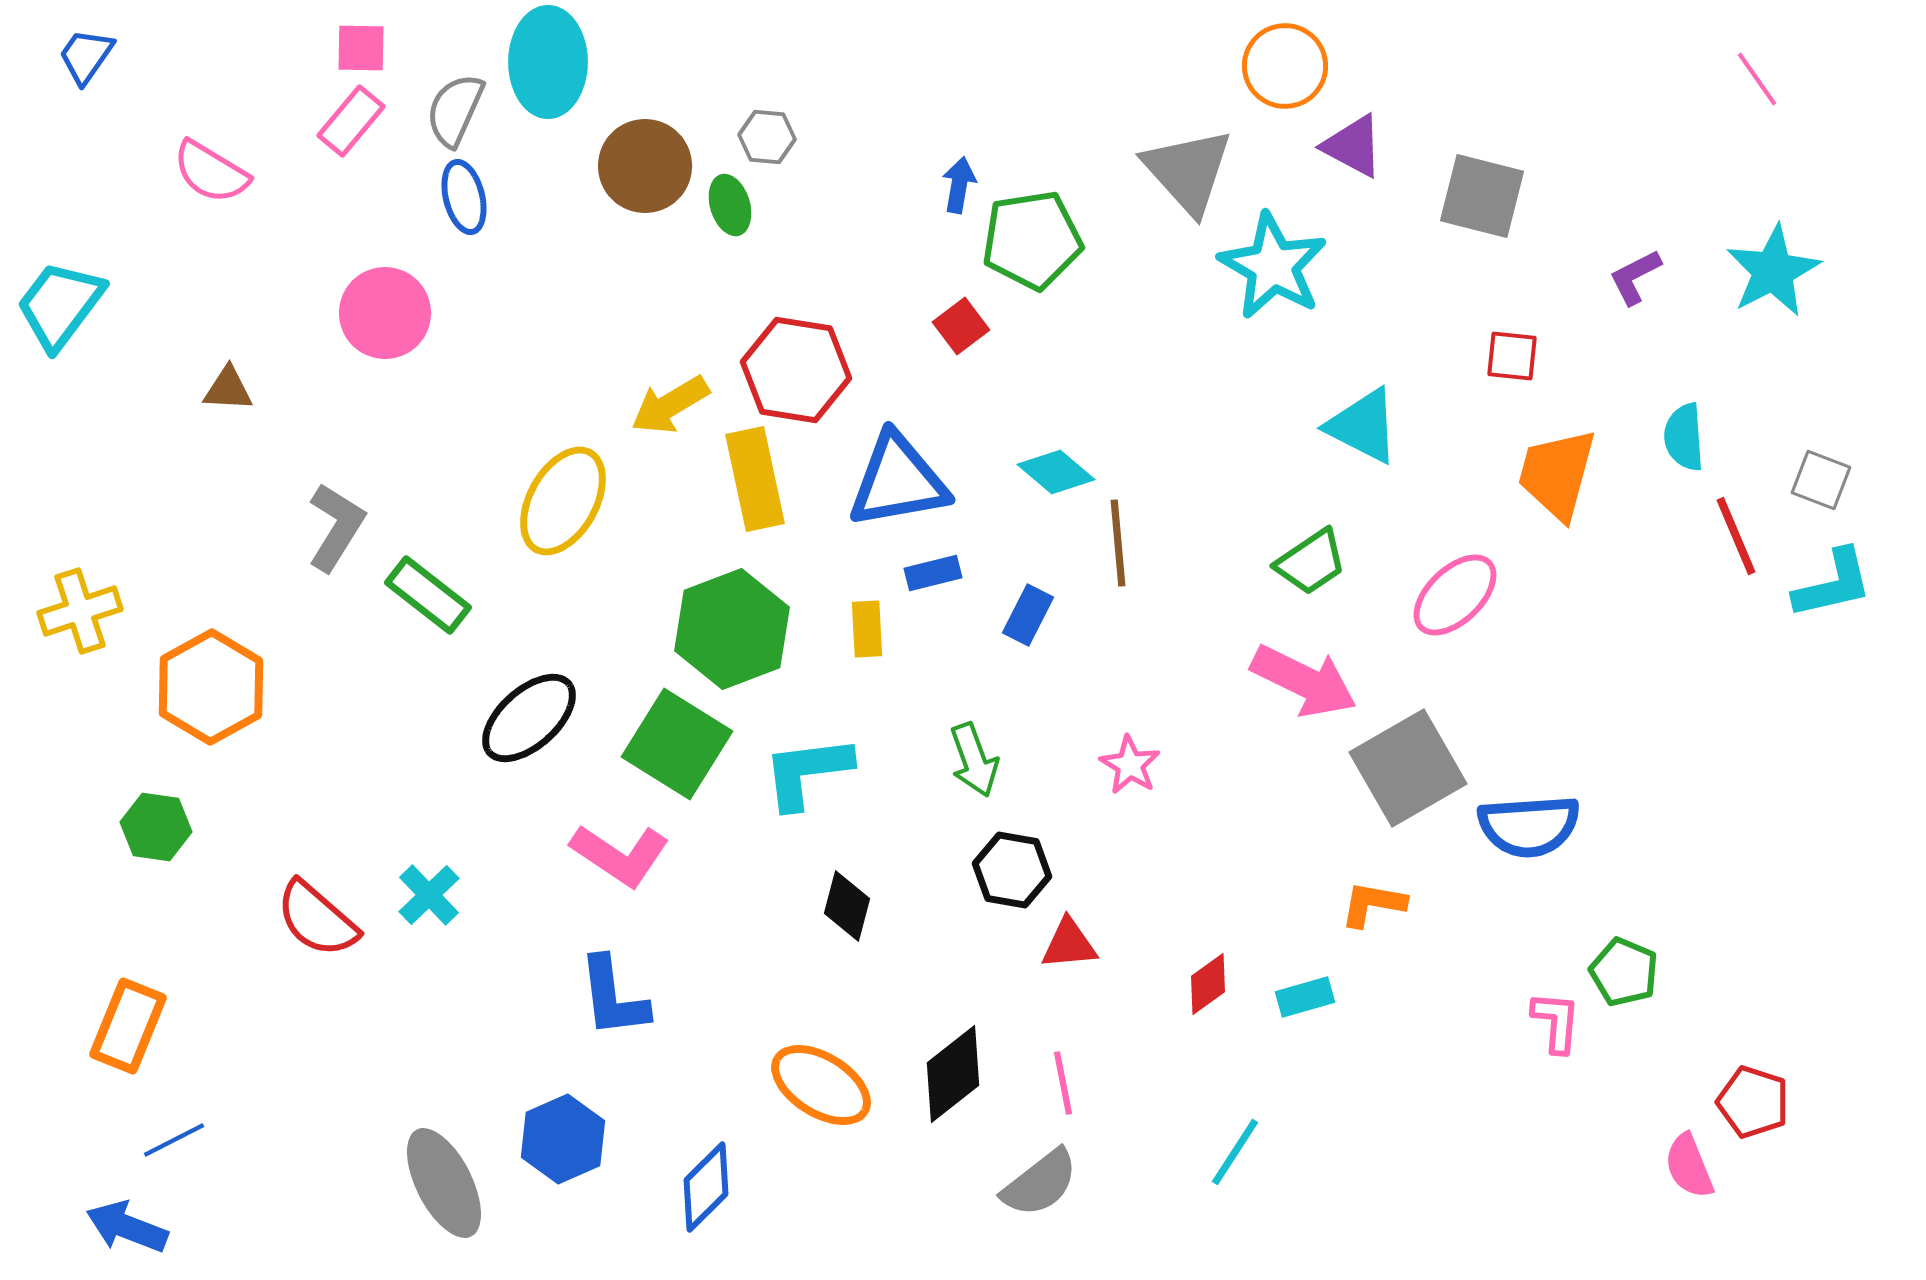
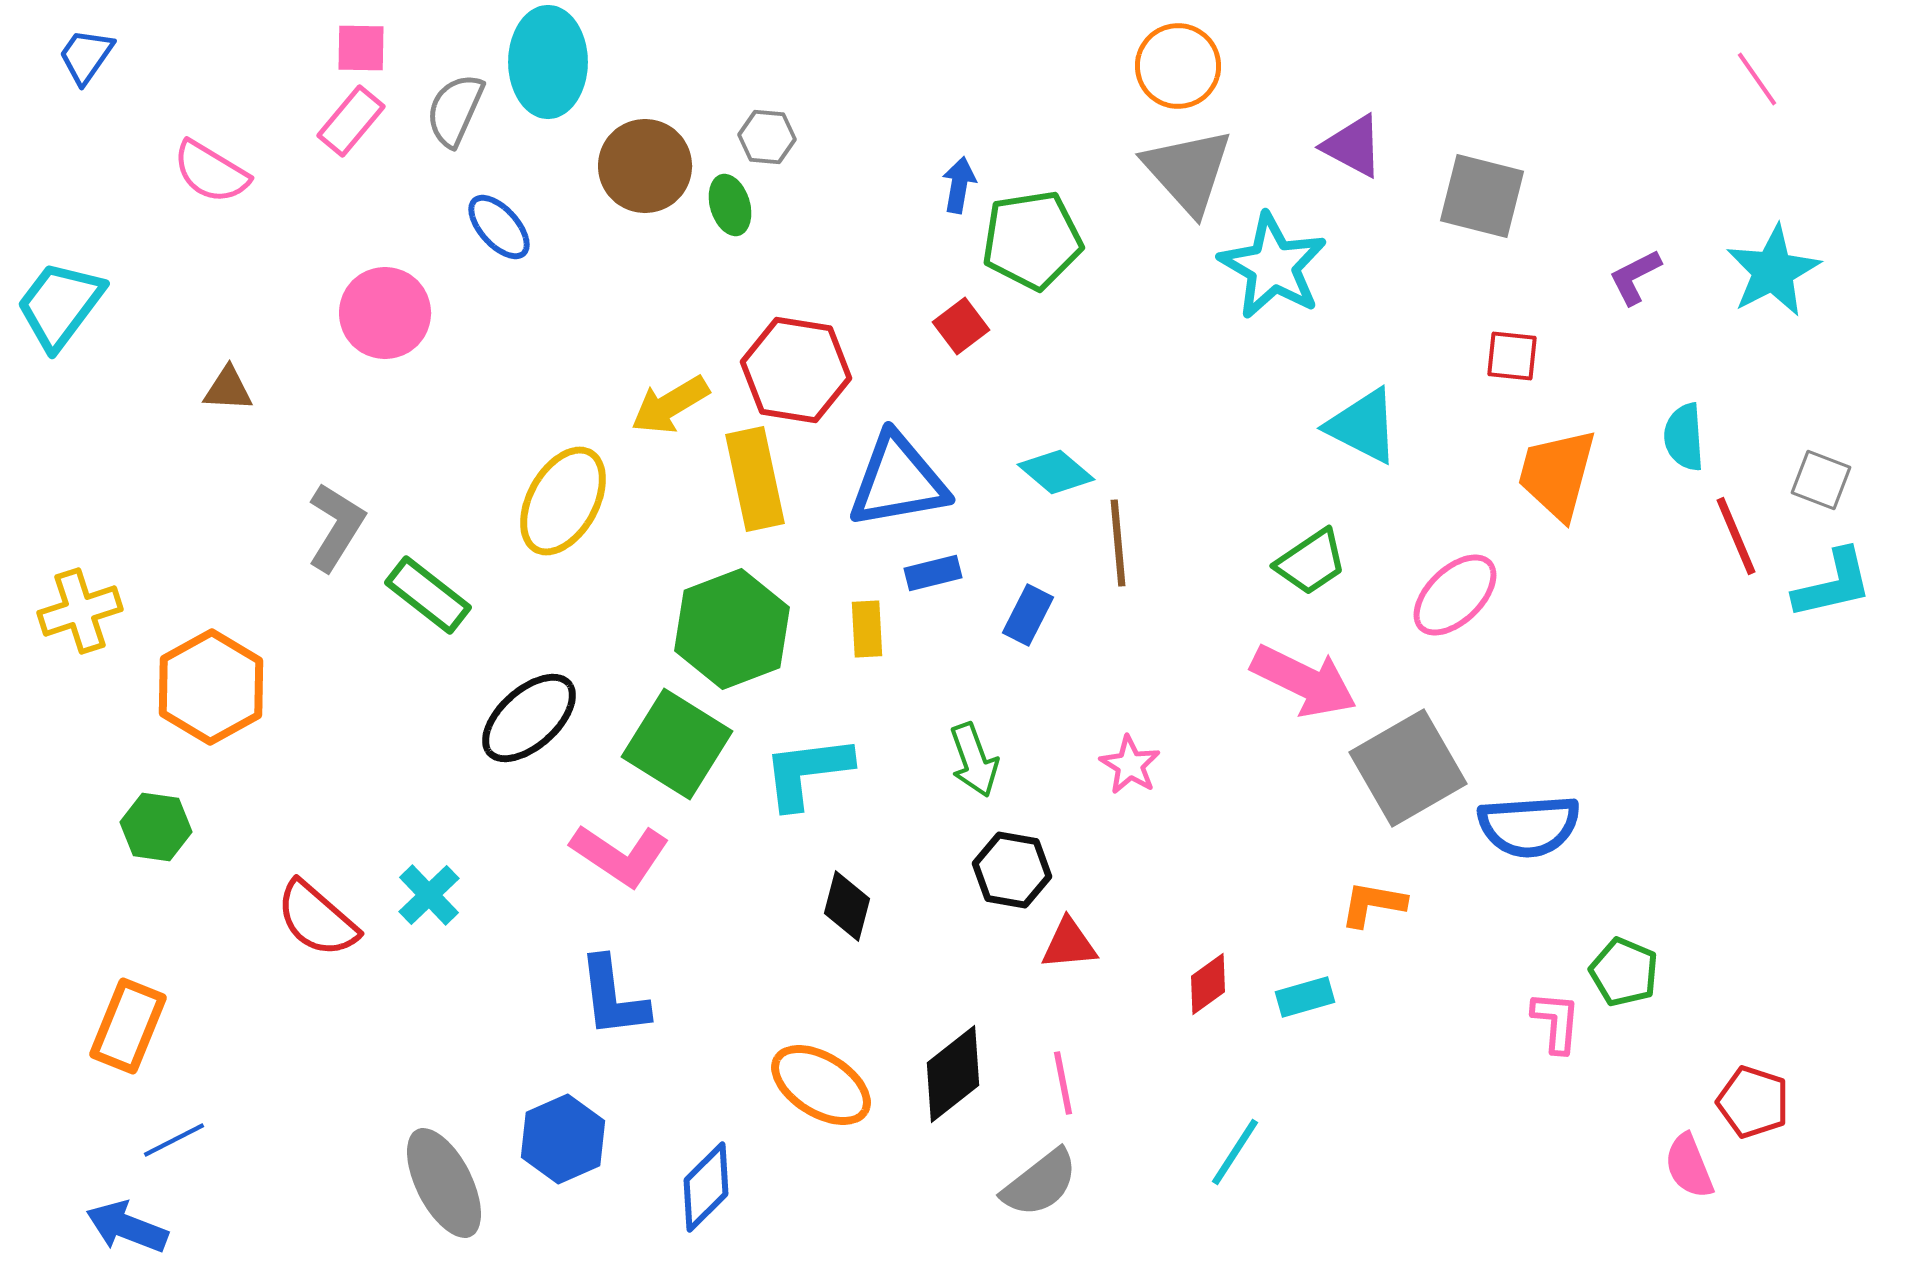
orange circle at (1285, 66): moved 107 px left
blue ellipse at (464, 197): moved 35 px right, 30 px down; rotated 28 degrees counterclockwise
